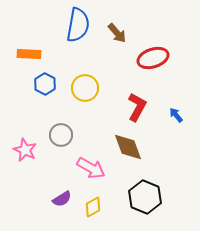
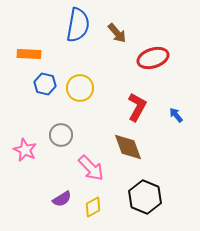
blue hexagon: rotated 15 degrees counterclockwise
yellow circle: moved 5 px left
pink arrow: rotated 16 degrees clockwise
